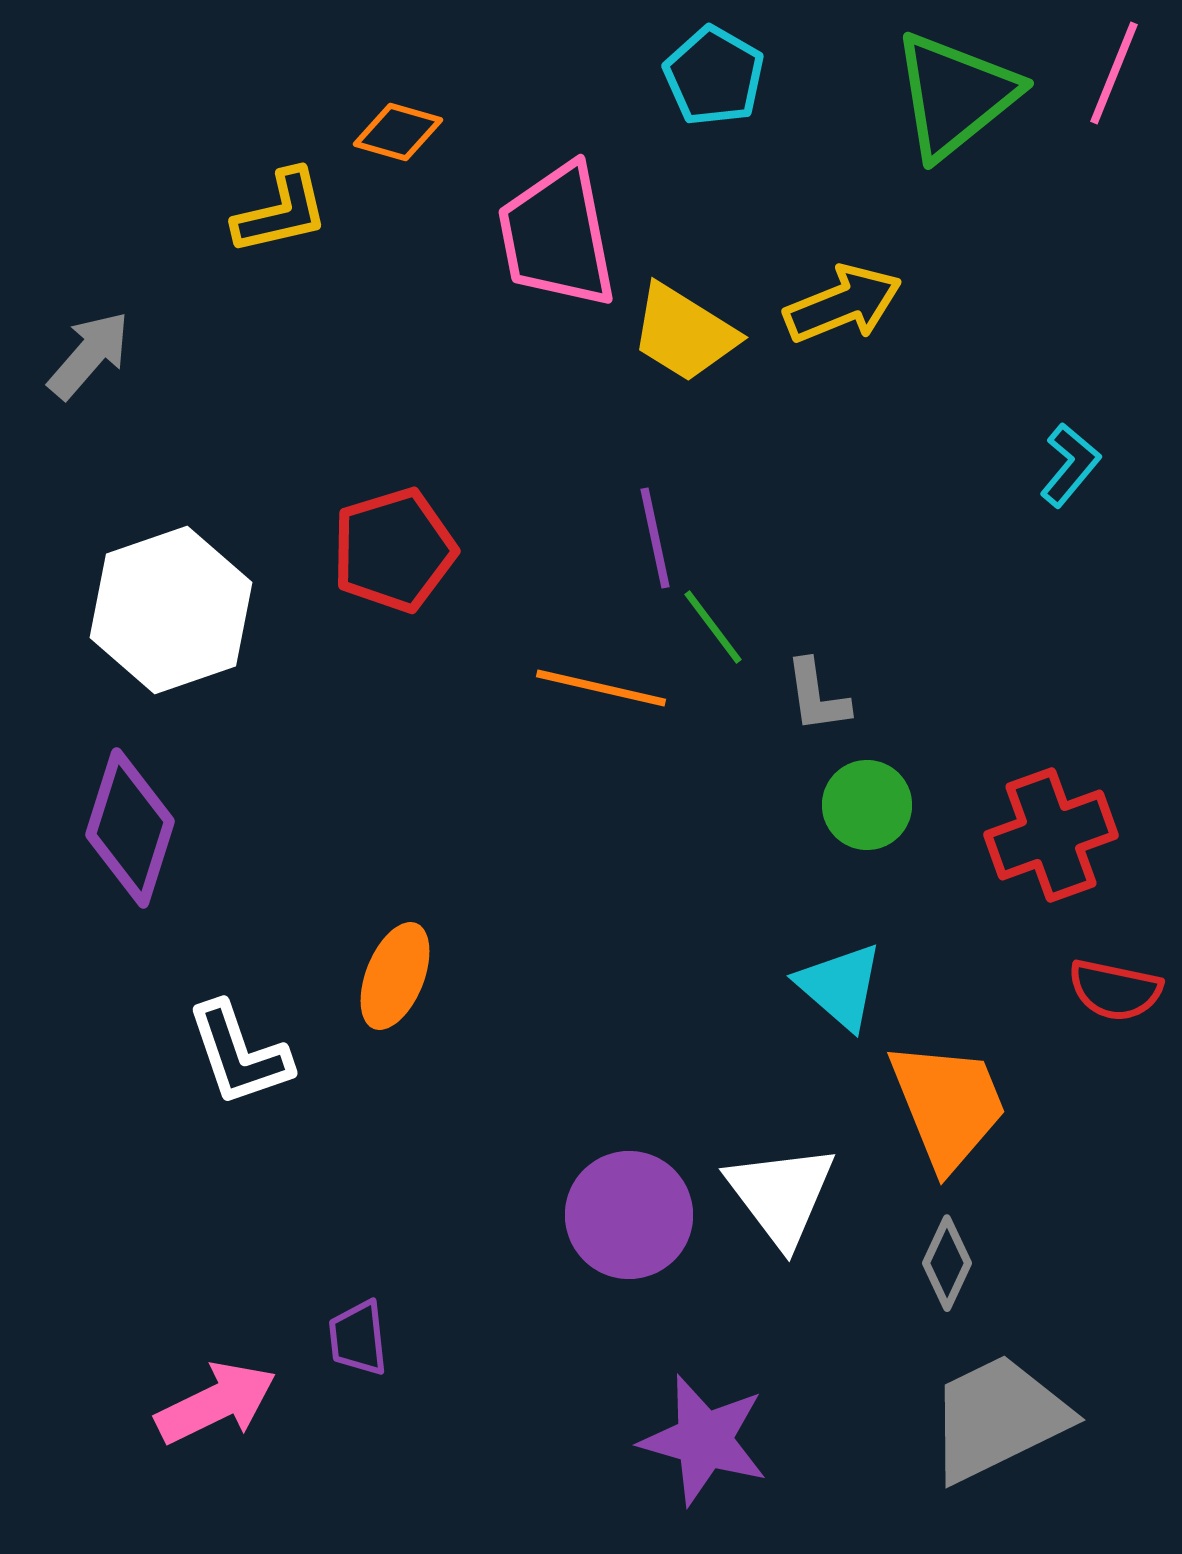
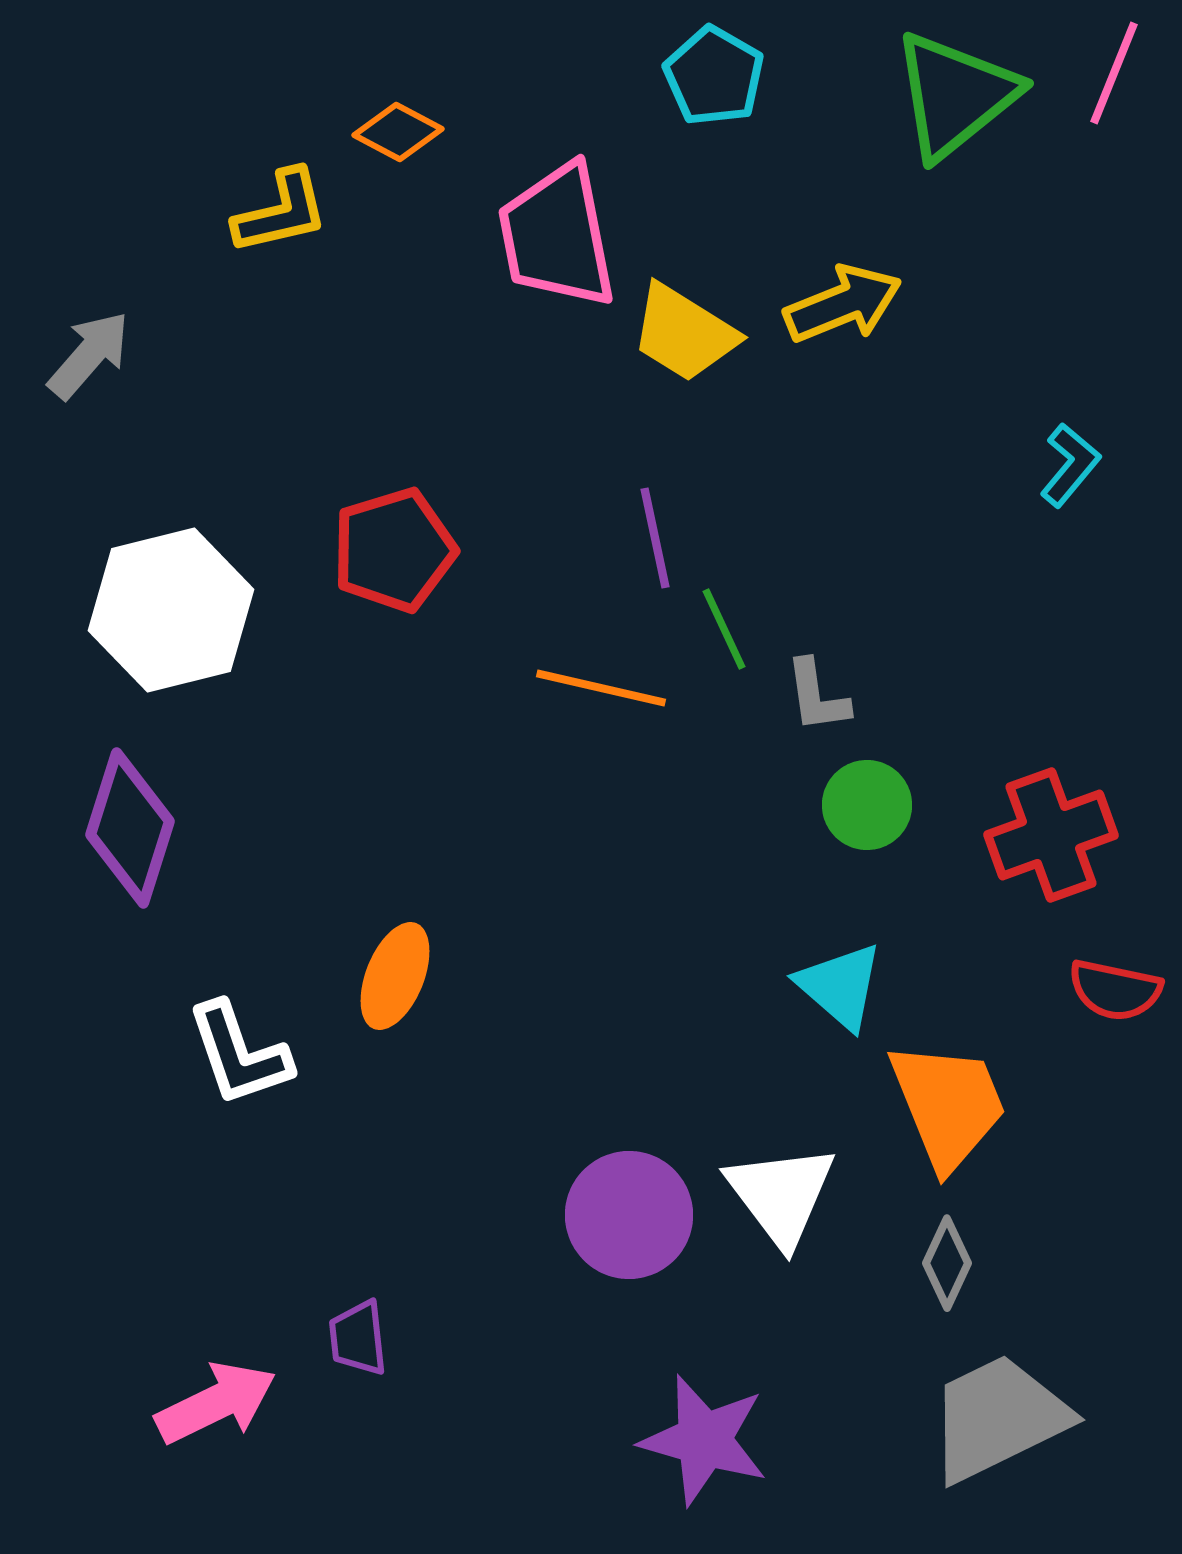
orange diamond: rotated 12 degrees clockwise
white hexagon: rotated 5 degrees clockwise
green line: moved 11 px right, 2 px down; rotated 12 degrees clockwise
